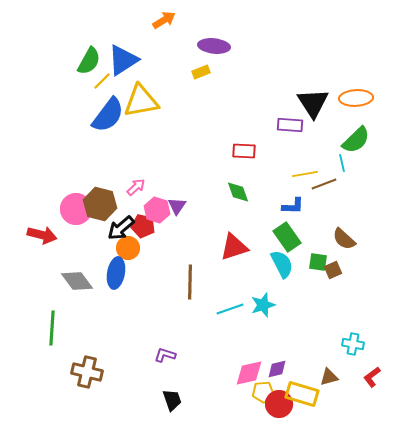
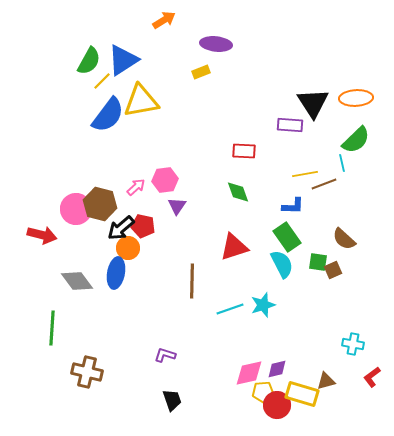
purple ellipse at (214, 46): moved 2 px right, 2 px up
pink hexagon at (157, 210): moved 8 px right, 30 px up; rotated 25 degrees counterclockwise
brown line at (190, 282): moved 2 px right, 1 px up
brown triangle at (329, 377): moved 3 px left, 4 px down
red circle at (279, 404): moved 2 px left, 1 px down
